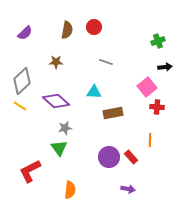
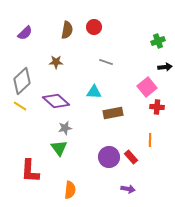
red L-shape: rotated 60 degrees counterclockwise
